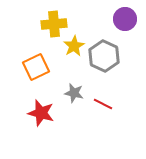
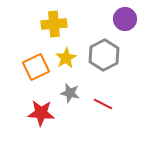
yellow star: moved 8 px left, 12 px down
gray hexagon: moved 1 px up; rotated 8 degrees clockwise
gray star: moved 4 px left
red star: rotated 12 degrees counterclockwise
